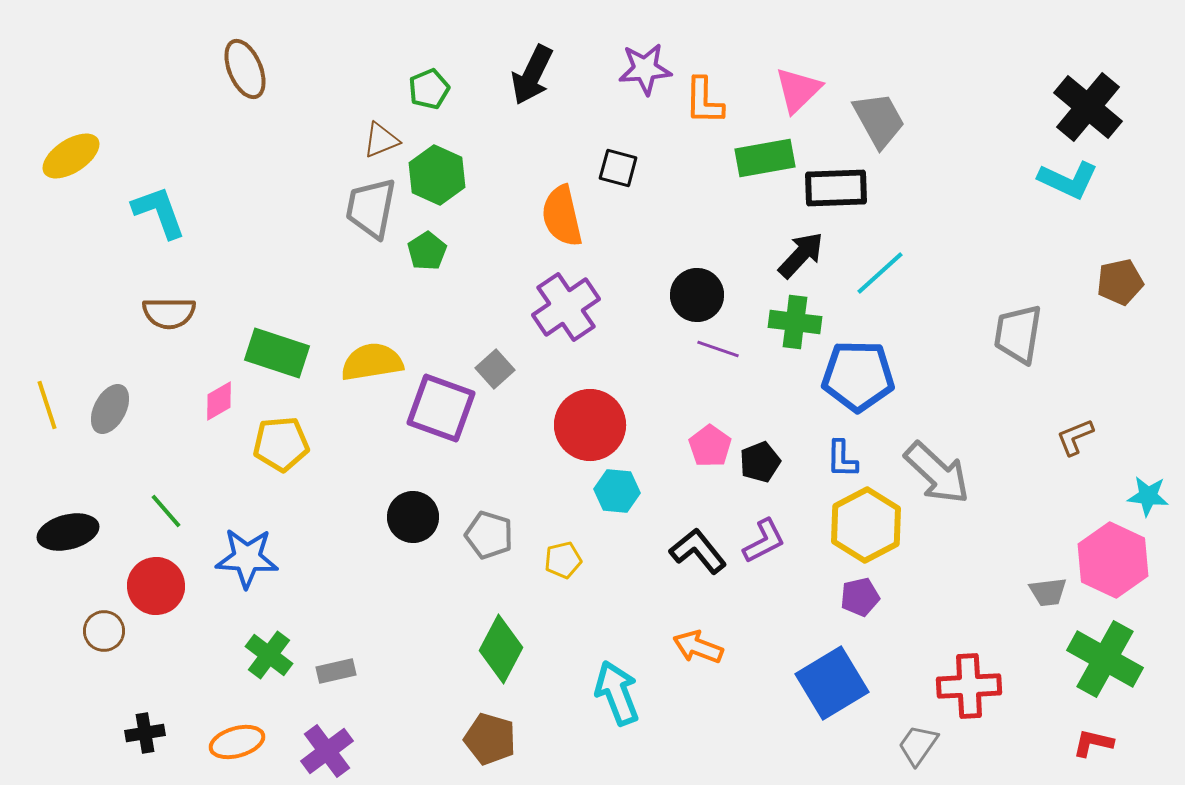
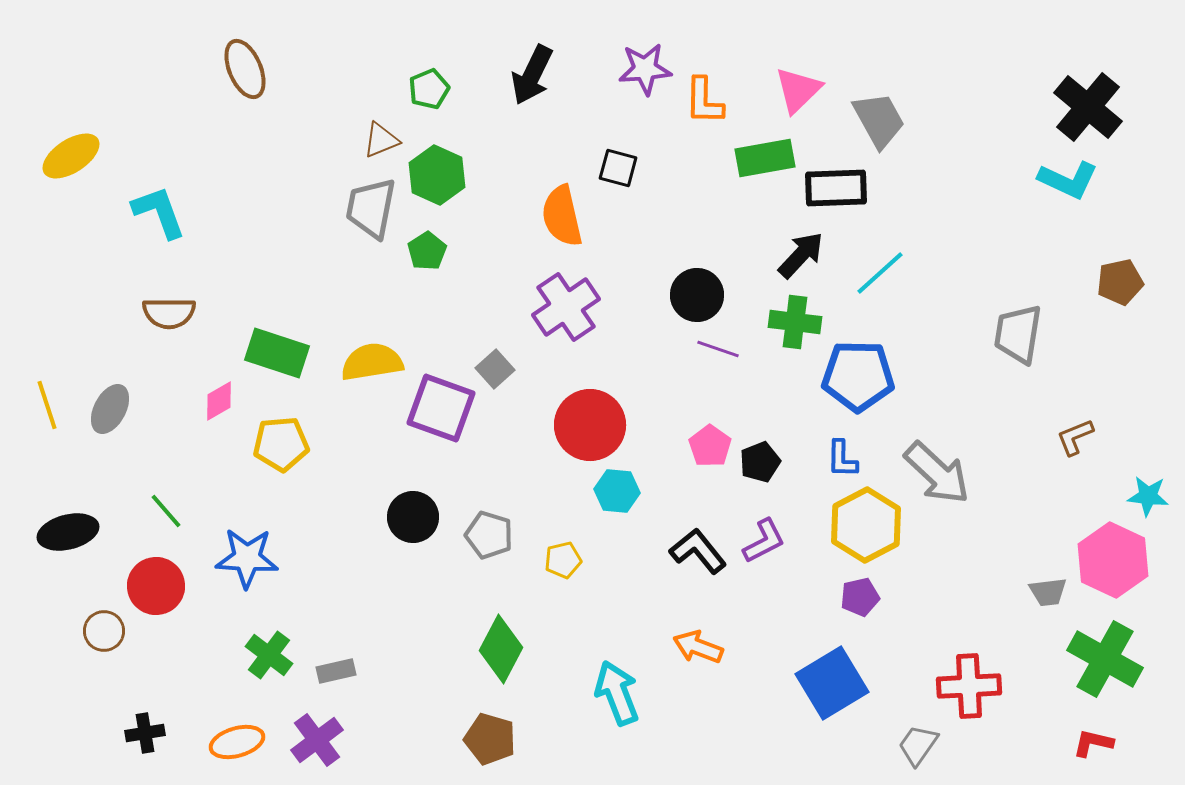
purple cross at (327, 751): moved 10 px left, 11 px up
